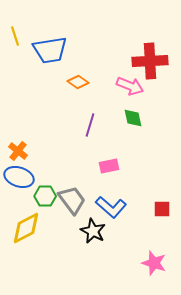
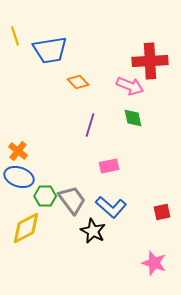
orange diamond: rotated 10 degrees clockwise
red square: moved 3 px down; rotated 12 degrees counterclockwise
